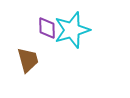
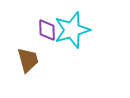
purple diamond: moved 2 px down
